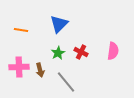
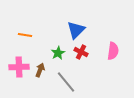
blue triangle: moved 17 px right, 6 px down
orange line: moved 4 px right, 5 px down
brown arrow: rotated 144 degrees counterclockwise
